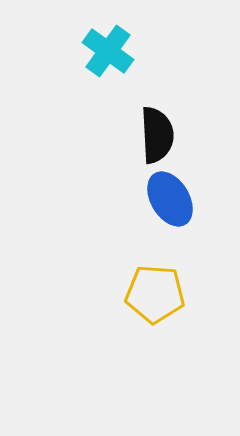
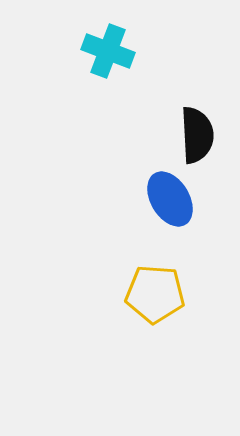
cyan cross: rotated 15 degrees counterclockwise
black semicircle: moved 40 px right
